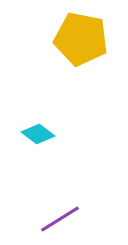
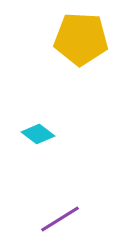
yellow pentagon: rotated 8 degrees counterclockwise
